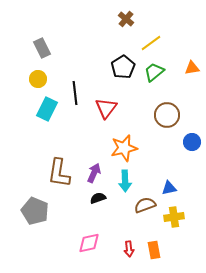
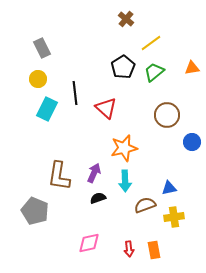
red triangle: rotated 25 degrees counterclockwise
brown L-shape: moved 3 px down
